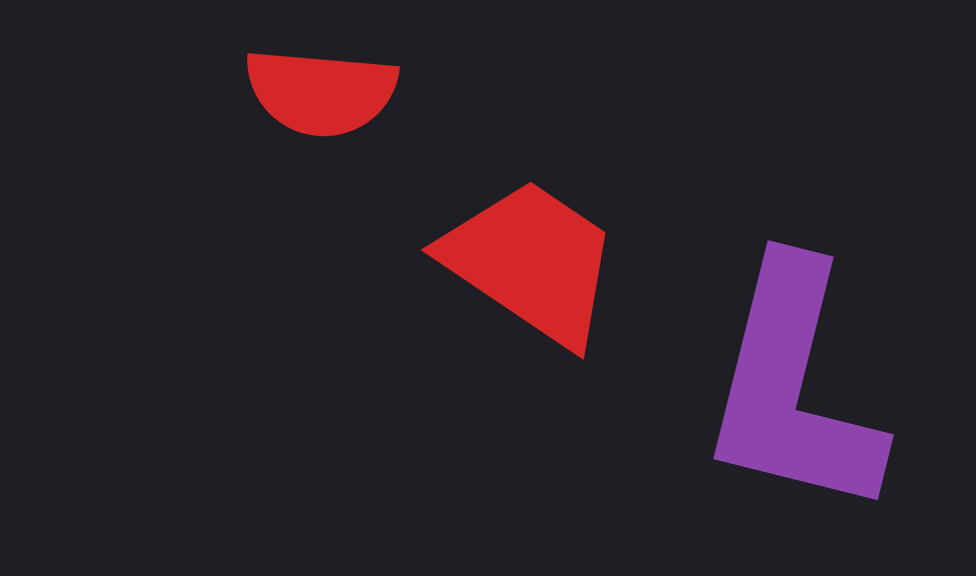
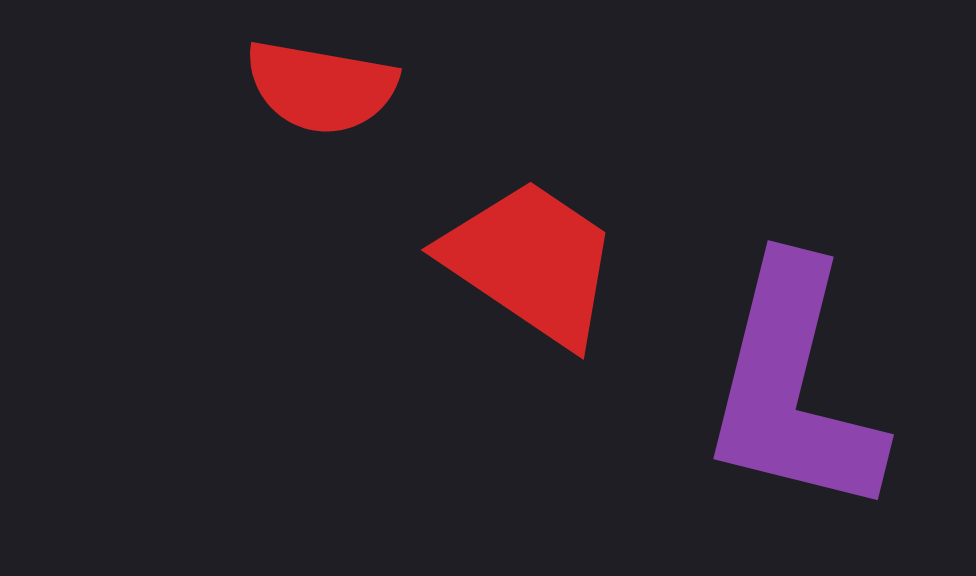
red semicircle: moved 5 px up; rotated 5 degrees clockwise
